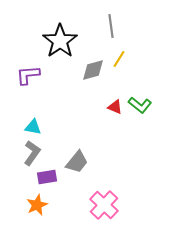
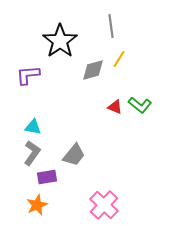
gray trapezoid: moved 3 px left, 7 px up
